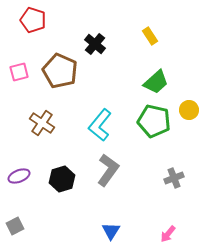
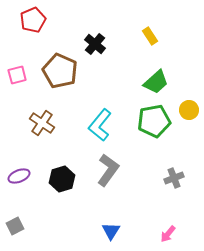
red pentagon: rotated 30 degrees clockwise
pink square: moved 2 px left, 3 px down
green pentagon: rotated 24 degrees counterclockwise
